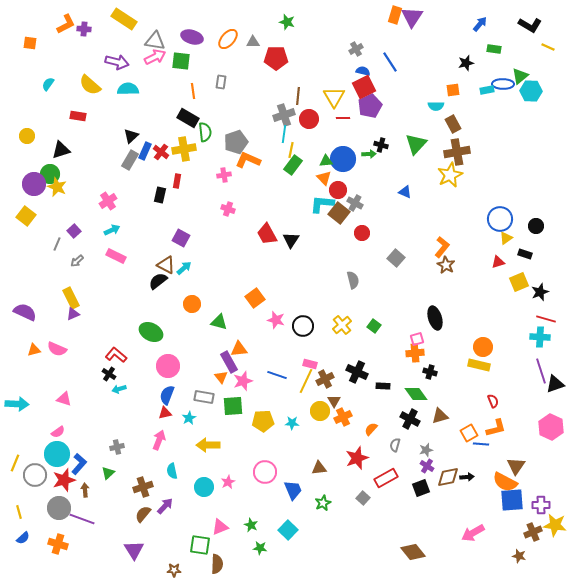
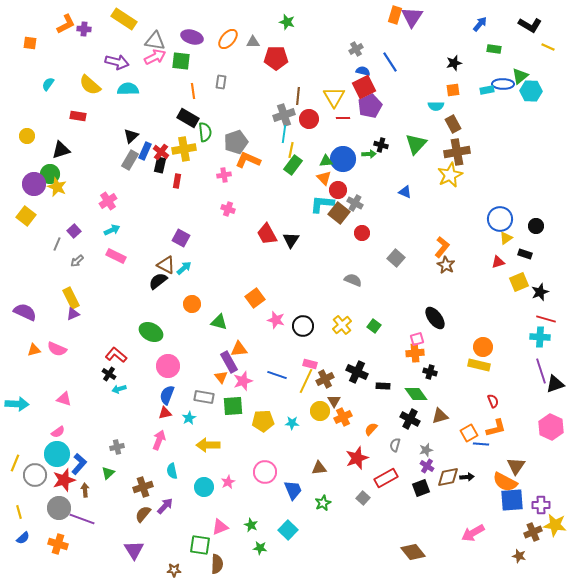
black star at (466, 63): moved 12 px left
black rectangle at (160, 195): moved 30 px up
gray semicircle at (353, 280): rotated 54 degrees counterclockwise
black ellipse at (435, 318): rotated 20 degrees counterclockwise
